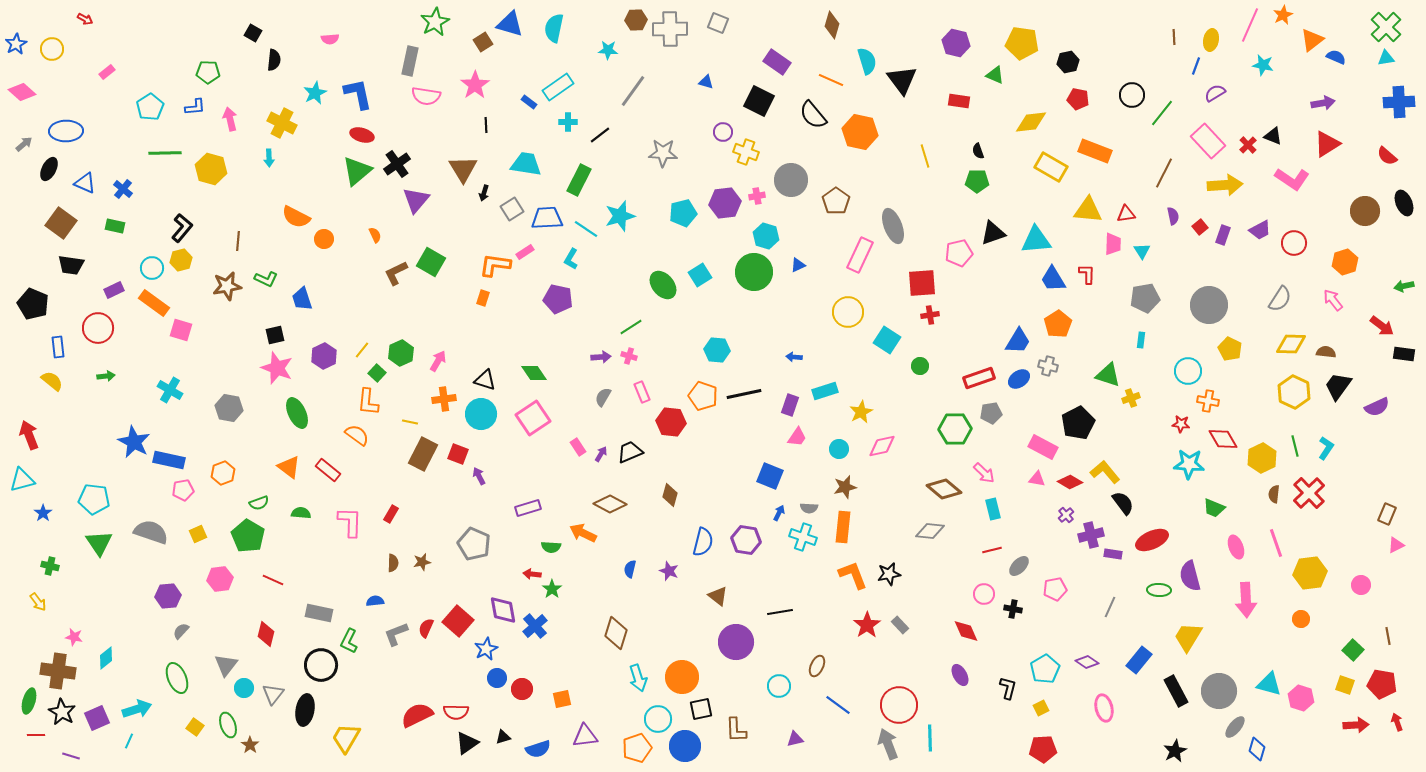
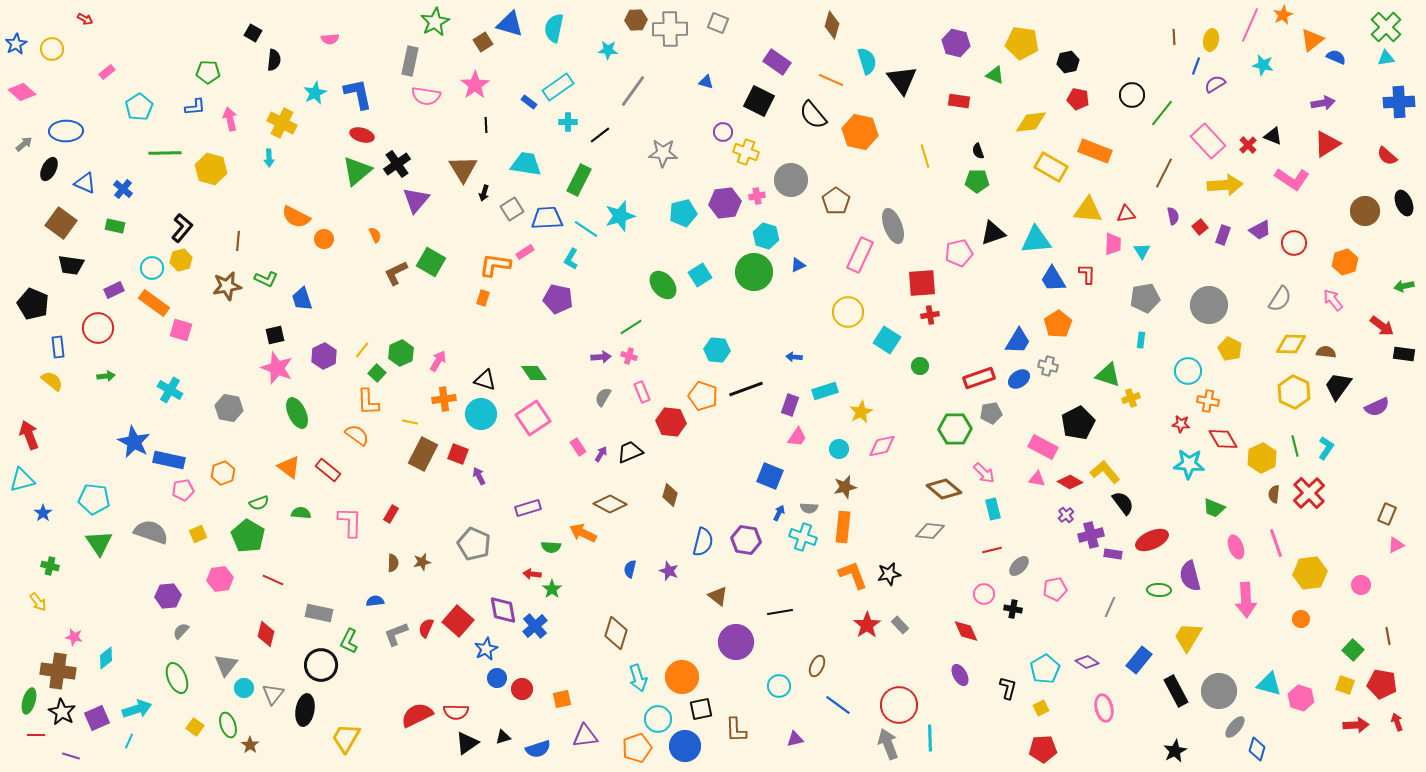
purple semicircle at (1215, 93): moved 9 px up
cyan pentagon at (150, 107): moved 11 px left
black line at (744, 394): moved 2 px right, 5 px up; rotated 8 degrees counterclockwise
orange L-shape at (368, 402): rotated 8 degrees counterclockwise
